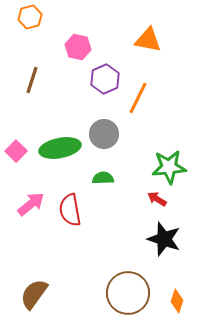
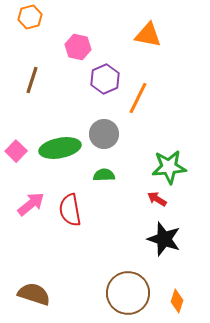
orange triangle: moved 5 px up
green semicircle: moved 1 px right, 3 px up
brown semicircle: rotated 72 degrees clockwise
